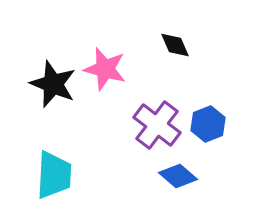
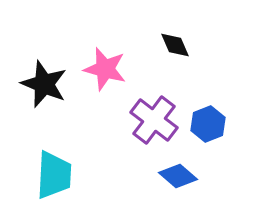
black star: moved 9 px left
purple cross: moved 3 px left, 5 px up
